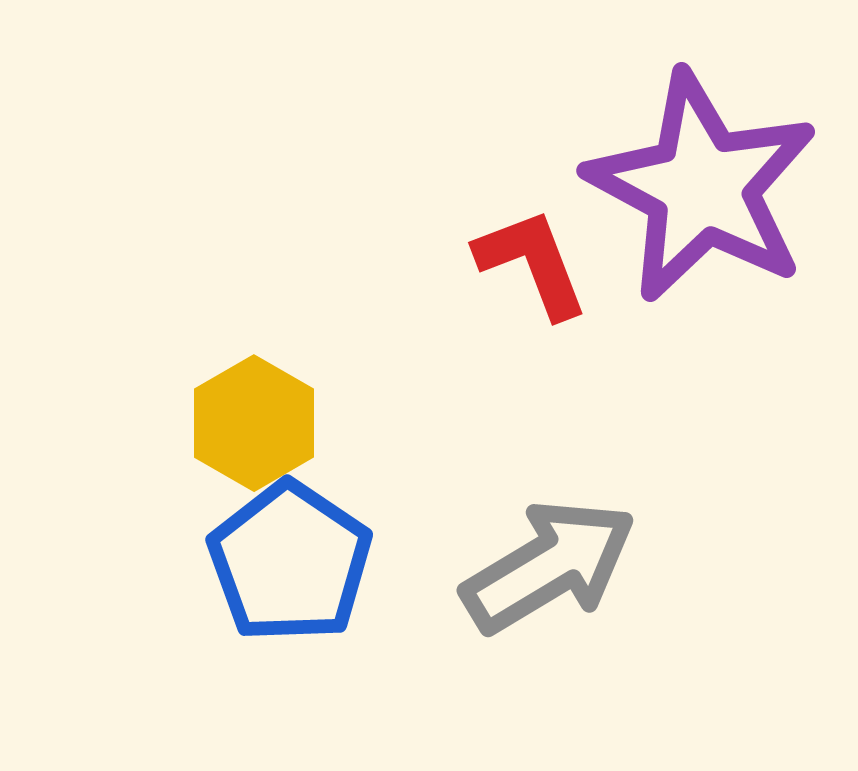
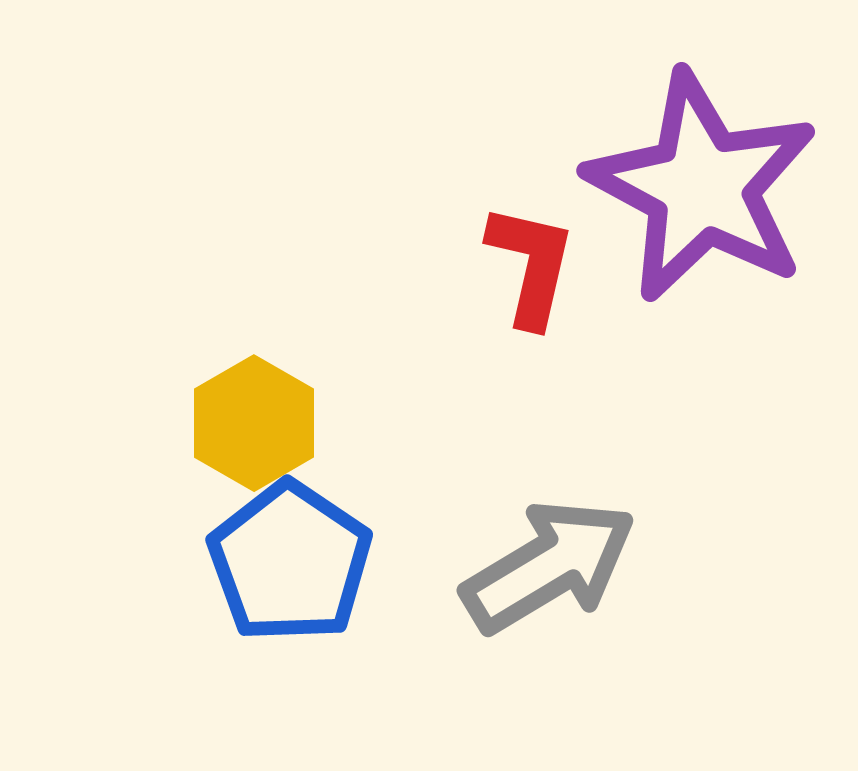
red L-shape: moved 1 px left, 2 px down; rotated 34 degrees clockwise
